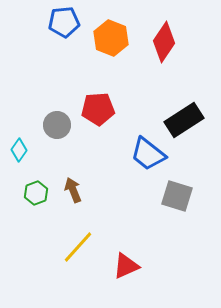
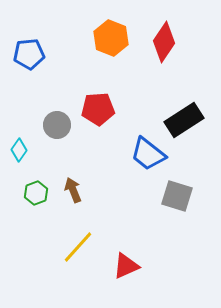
blue pentagon: moved 35 px left, 32 px down
